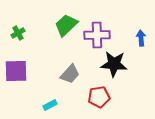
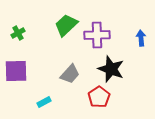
black star: moved 3 px left, 5 px down; rotated 16 degrees clockwise
red pentagon: rotated 25 degrees counterclockwise
cyan rectangle: moved 6 px left, 3 px up
